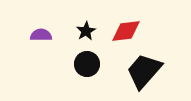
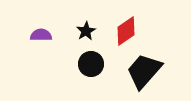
red diamond: rotated 28 degrees counterclockwise
black circle: moved 4 px right
